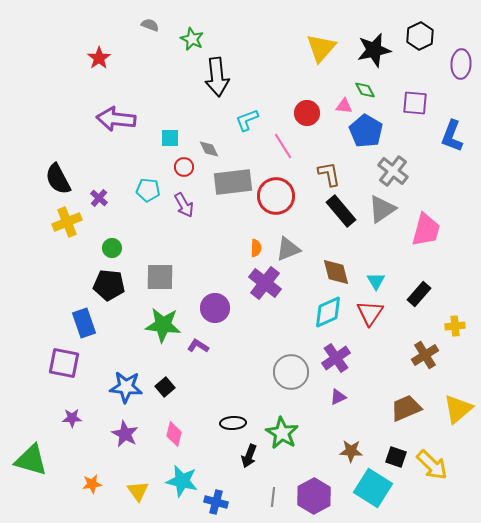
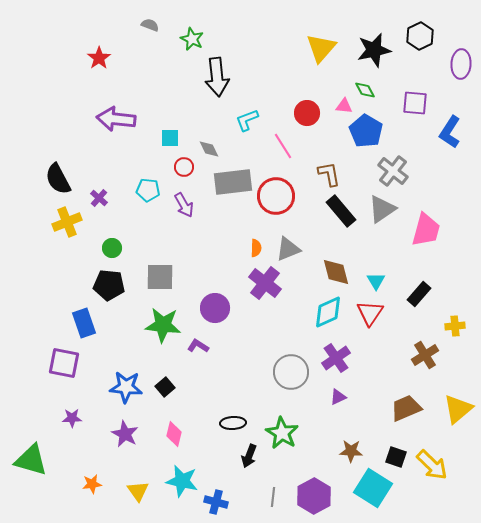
blue L-shape at (452, 136): moved 2 px left, 4 px up; rotated 12 degrees clockwise
